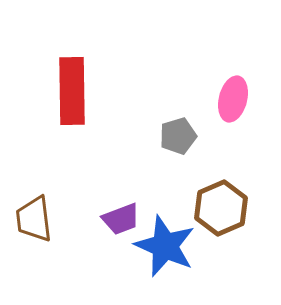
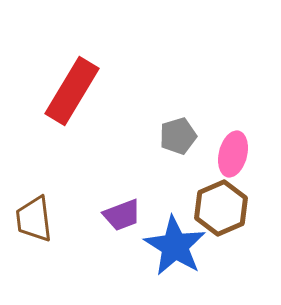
red rectangle: rotated 32 degrees clockwise
pink ellipse: moved 55 px down
purple trapezoid: moved 1 px right, 4 px up
blue star: moved 10 px right; rotated 8 degrees clockwise
